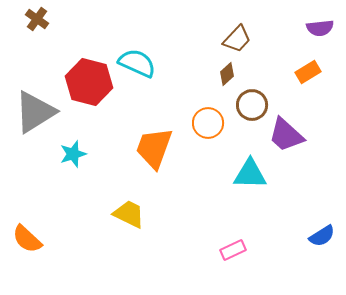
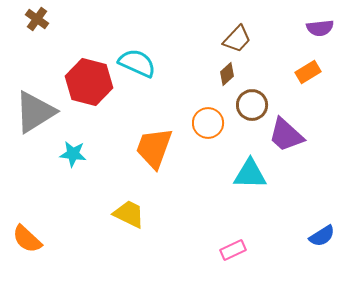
cyan star: rotated 24 degrees clockwise
